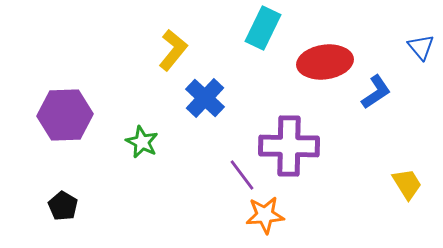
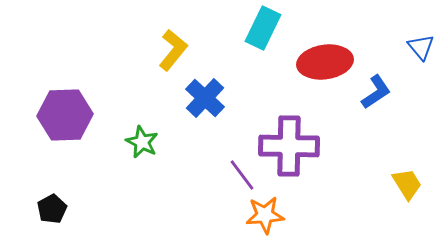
black pentagon: moved 11 px left, 3 px down; rotated 12 degrees clockwise
